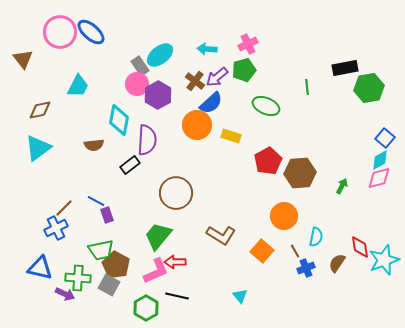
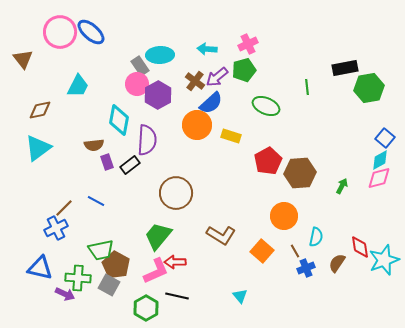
cyan ellipse at (160, 55): rotated 36 degrees clockwise
purple rectangle at (107, 215): moved 53 px up
